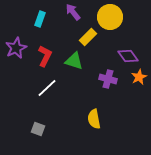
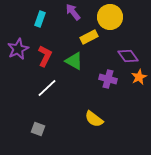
yellow rectangle: moved 1 px right; rotated 18 degrees clockwise
purple star: moved 2 px right, 1 px down
green triangle: rotated 12 degrees clockwise
yellow semicircle: rotated 42 degrees counterclockwise
